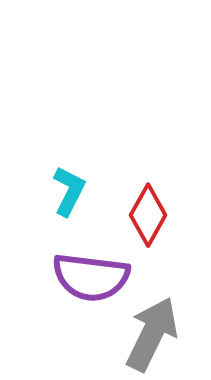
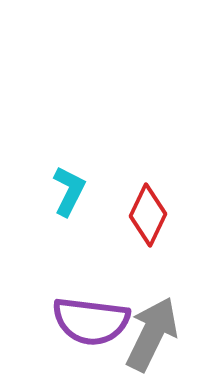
red diamond: rotated 4 degrees counterclockwise
purple semicircle: moved 44 px down
